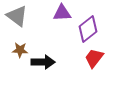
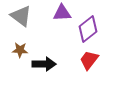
gray triangle: moved 4 px right
red trapezoid: moved 5 px left, 2 px down
black arrow: moved 1 px right, 2 px down
